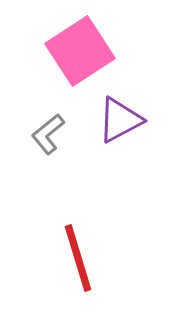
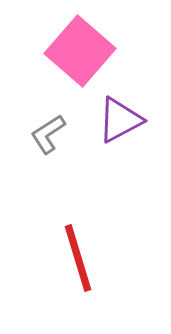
pink square: rotated 16 degrees counterclockwise
gray L-shape: rotated 6 degrees clockwise
